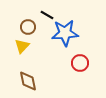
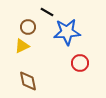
black line: moved 3 px up
blue star: moved 2 px right, 1 px up
yellow triangle: rotated 21 degrees clockwise
